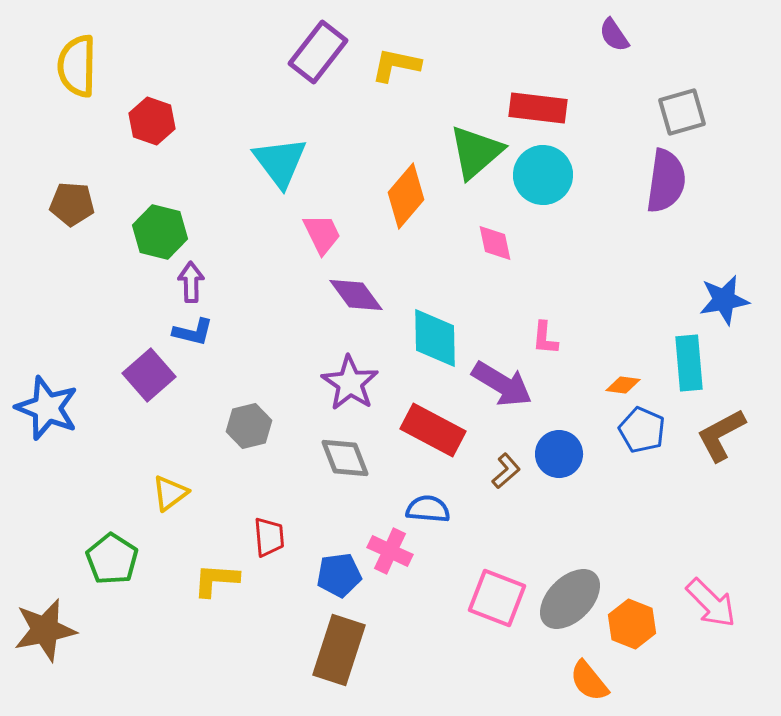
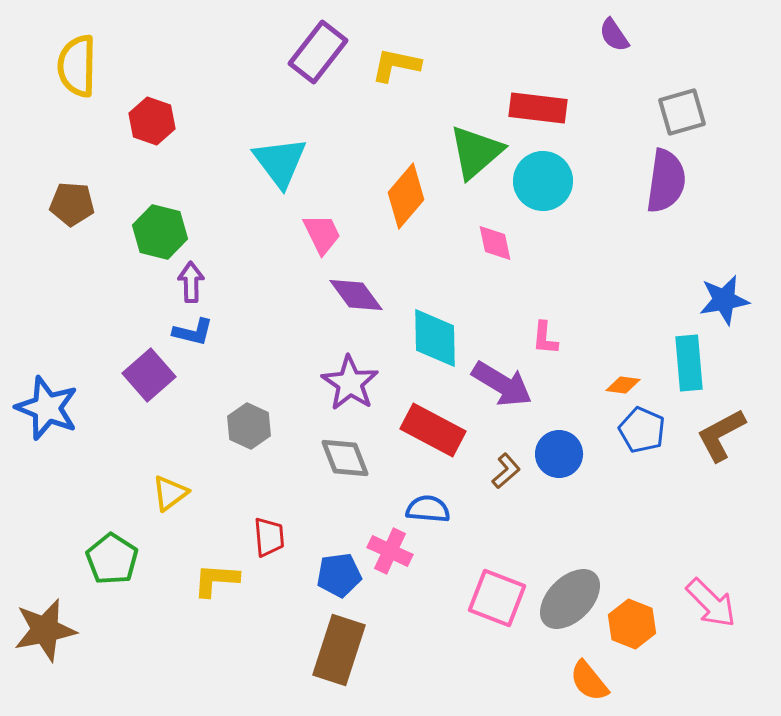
cyan circle at (543, 175): moved 6 px down
gray hexagon at (249, 426): rotated 21 degrees counterclockwise
